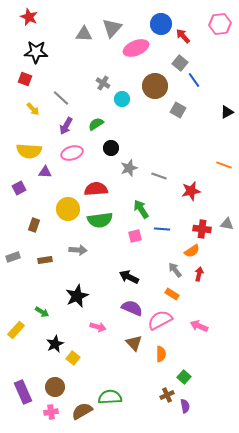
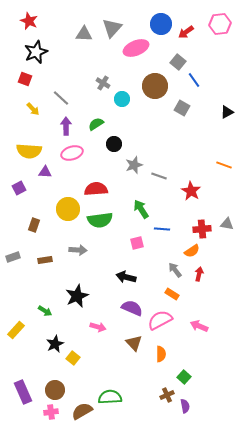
red star at (29, 17): moved 4 px down
red arrow at (183, 36): moved 3 px right, 4 px up; rotated 84 degrees counterclockwise
black star at (36, 52): rotated 25 degrees counterclockwise
gray square at (180, 63): moved 2 px left, 1 px up
gray square at (178, 110): moved 4 px right, 2 px up
purple arrow at (66, 126): rotated 150 degrees clockwise
black circle at (111, 148): moved 3 px right, 4 px up
gray star at (129, 168): moved 5 px right, 3 px up
red star at (191, 191): rotated 30 degrees counterclockwise
red cross at (202, 229): rotated 12 degrees counterclockwise
pink square at (135, 236): moved 2 px right, 7 px down
black arrow at (129, 277): moved 3 px left; rotated 12 degrees counterclockwise
green arrow at (42, 312): moved 3 px right, 1 px up
brown circle at (55, 387): moved 3 px down
